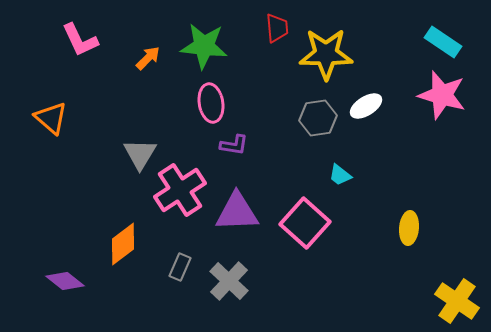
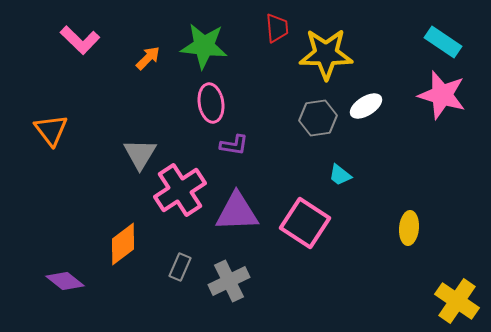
pink L-shape: rotated 21 degrees counterclockwise
orange triangle: moved 12 px down; rotated 12 degrees clockwise
pink square: rotated 9 degrees counterclockwise
gray cross: rotated 21 degrees clockwise
